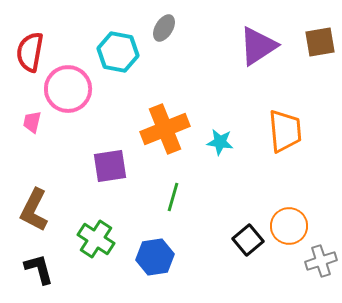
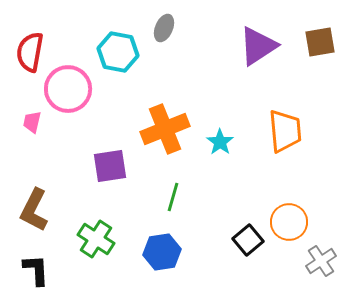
gray ellipse: rotated 8 degrees counterclockwise
cyan star: rotated 28 degrees clockwise
orange circle: moved 4 px up
blue hexagon: moved 7 px right, 5 px up
gray cross: rotated 16 degrees counterclockwise
black L-shape: moved 3 px left, 1 px down; rotated 12 degrees clockwise
